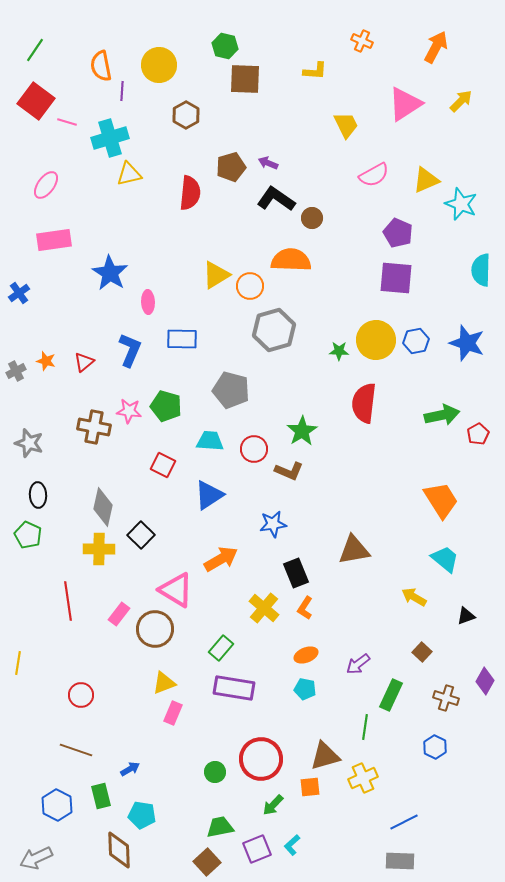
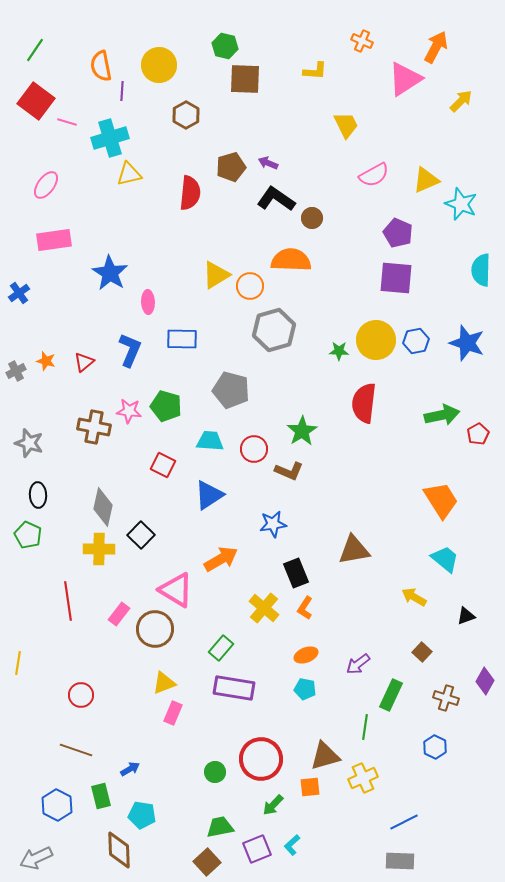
pink triangle at (405, 104): moved 25 px up
